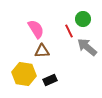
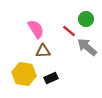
green circle: moved 3 px right
red line: rotated 24 degrees counterclockwise
brown triangle: moved 1 px right
black rectangle: moved 1 px right, 2 px up
